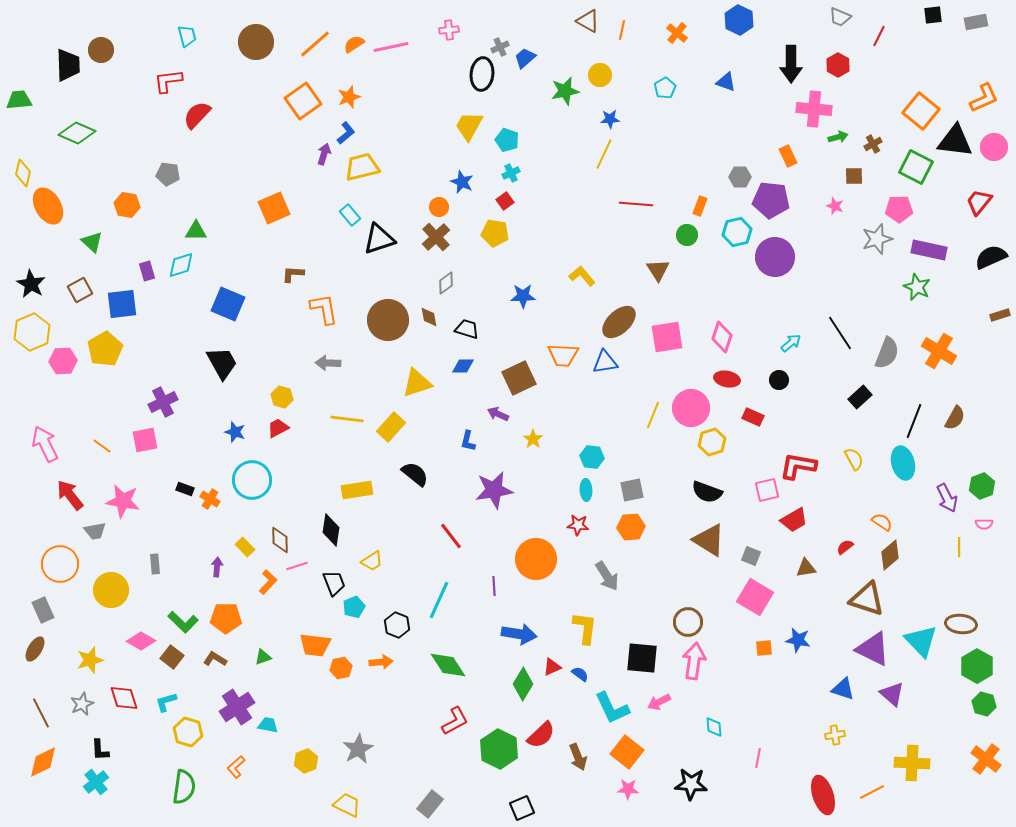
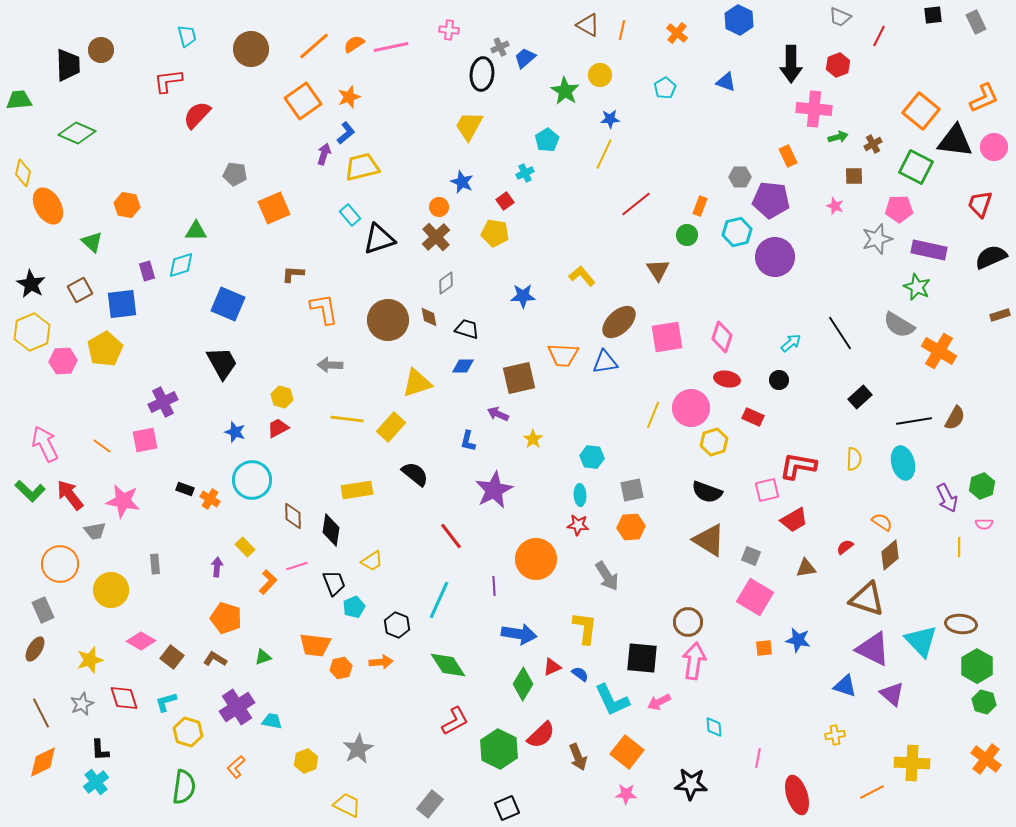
brown triangle at (588, 21): moved 4 px down
gray rectangle at (976, 22): rotated 75 degrees clockwise
pink cross at (449, 30): rotated 12 degrees clockwise
brown circle at (256, 42): moved 5 px left, 7 px down
orange line at (315, 44): moved 1 px left, 2 px down
red hexagon at (838, 65): rotated 10 degrees clockwise
green star at (565, 91): rotated 28 degrees counterclockwise
cyan pentagon at (507, 140): moved 40 px right; rotated 20 degrees clockwise
cyan cross at (511, 173): moved 14 px right
gray pentagon at (168, 174): moved 67 px right
red trapezoid at (979, 202): moved 1 px right, 2 px down; rotated 20 degrees counterclockwise
red line at (636, 204): rotated 44 degrees counterclockwise
gray semicircle at (887, 353): moved 12 px right, 28 px up; rotated 100 degrees clockwise
gray arrow at (328, 363): moved 2 px right, 2 px down
brown square at (519, 378): rotated 12 degrees clockwise
black line at (914, 421): rotated 60 degrees clockwise
yellow hexagon at (712, 442): moved 2 px right
yellow semicircle at (854, 459): rotated 30 degrees clockwise
purple star at (494, 490): rotated 18 degrees counterclockwise
cyan ellipse at (586, 490): moved 6 px left, 5 px down
brown diamond at (280, 540): moved 13 px right, 24 px up
orange pentagon at (226, 618): rotated 16 degrees clockwise
green L-shape at (183, 622): moved 153 px left, 131 px up
blue triangle at (843, 689): moved 2 px right, 3 px up
green hexagon at (984, 704): moved 2 px up
cyan L-shape at (612, 708): moved 8 px up
cyan trapezoid at (268, 725): moved 4 px right, 4 px up
pink star at (628, 789): moved 2 px left, 5 px down
red ellipse at (823, 795): moved 26 px left
black square at (522, 808): moved 15 px left
